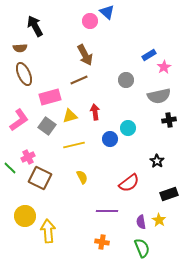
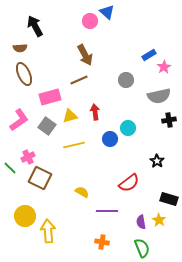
yellow semicircle: moved 15 px down; rotated 32 degrees counterclockwise
black rectangle: moved 5 px down; rotated 36 degrees clockwise
